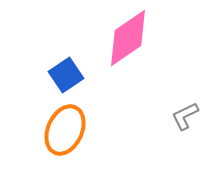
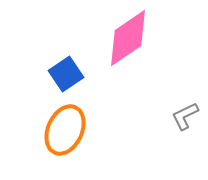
blue square: moved 1 px up
